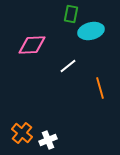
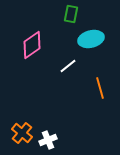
cyan ellipse: moved 8 px down
pink diamond: rotated 32 degrees counterclockwise
